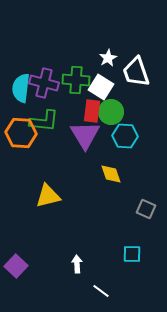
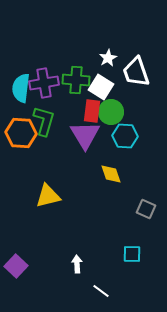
purple cross: rotated 24 degrees counterclockwise
green L-shape: rotated 80 degrees counterclockwise
